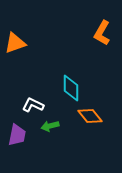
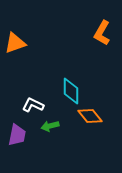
cyan diamond: moved 3 px down
